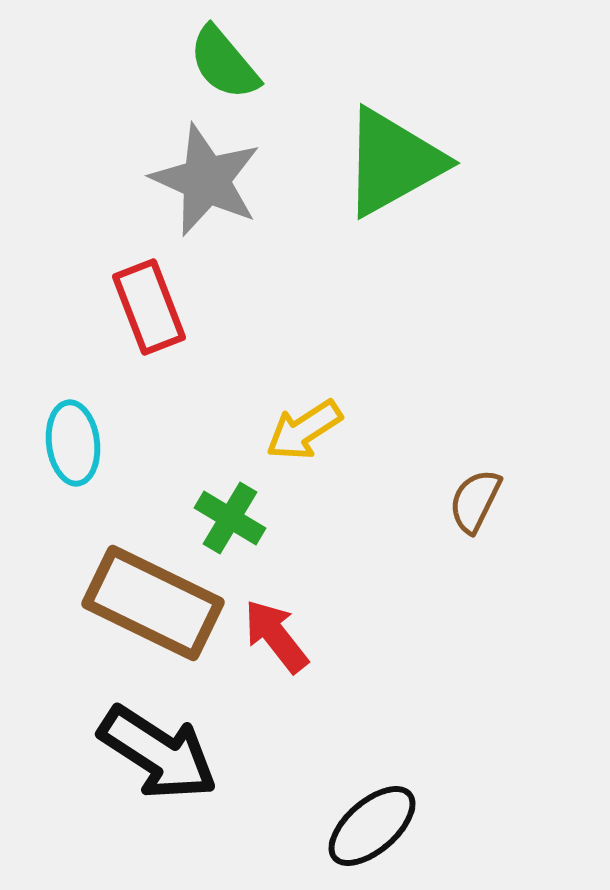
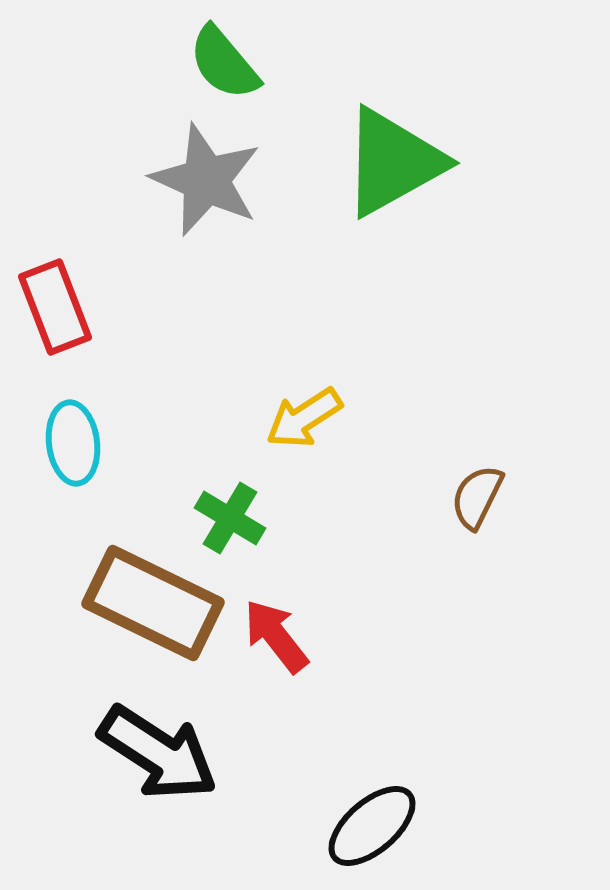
red rectangle: moved 94 px left
yellow arrow: moved 12 px up
brown semicircle: moved 2 px right, 4 px up
